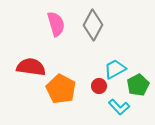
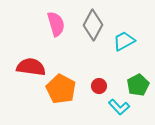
cyan trapezoid: moved 9 px right, 28 px up
